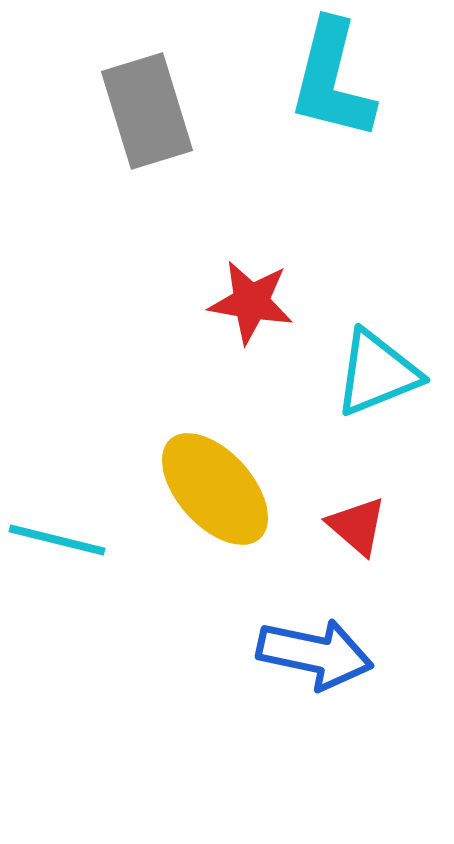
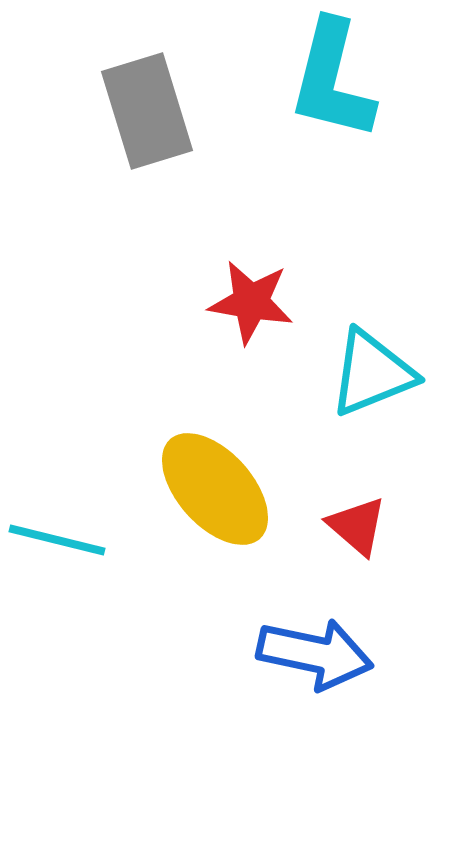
cyan triangle: moved 5 px left
